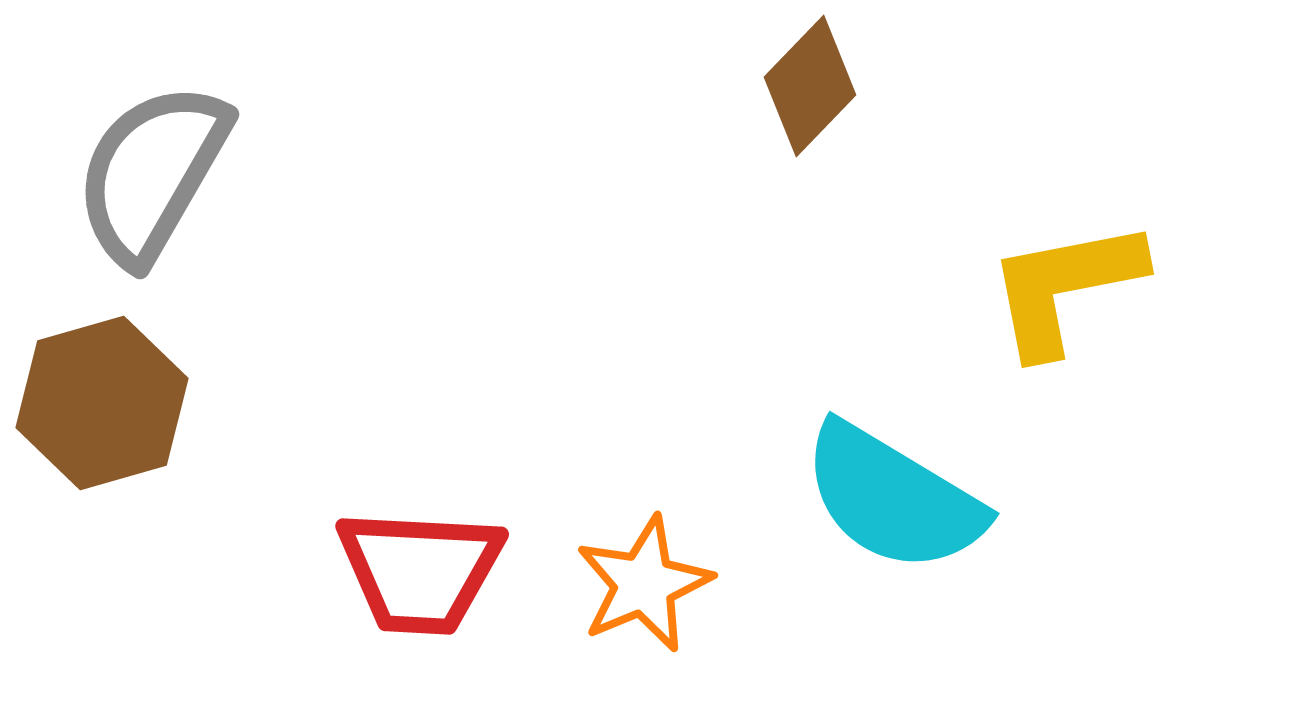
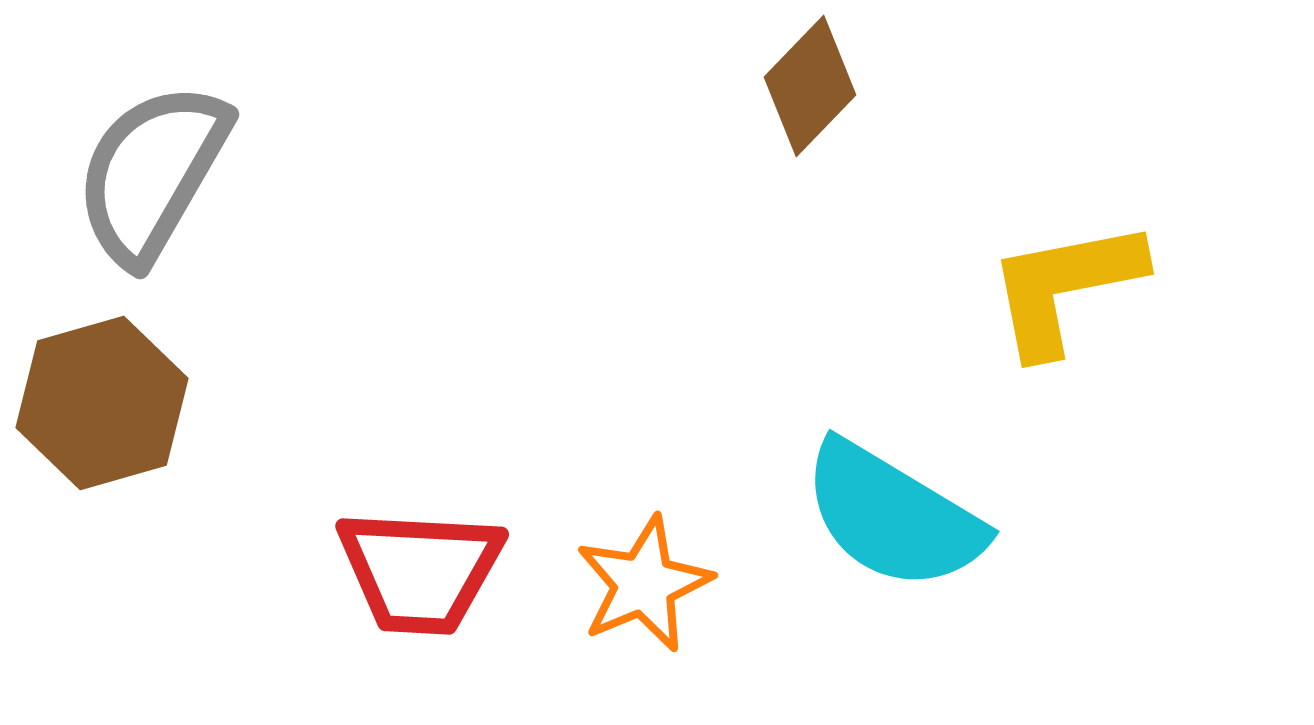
cyan semicircle: moved 18 px down
